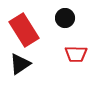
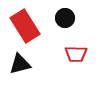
red rectangle: moved 1 px right, 4 px up
black triangle: rotated 20 degrees clockwise
